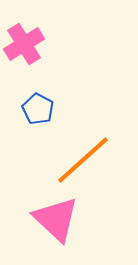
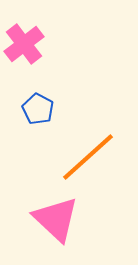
pink cross: rotated 6 degrees counterclockwise
orange line: moved 5 px right, 3 px up
